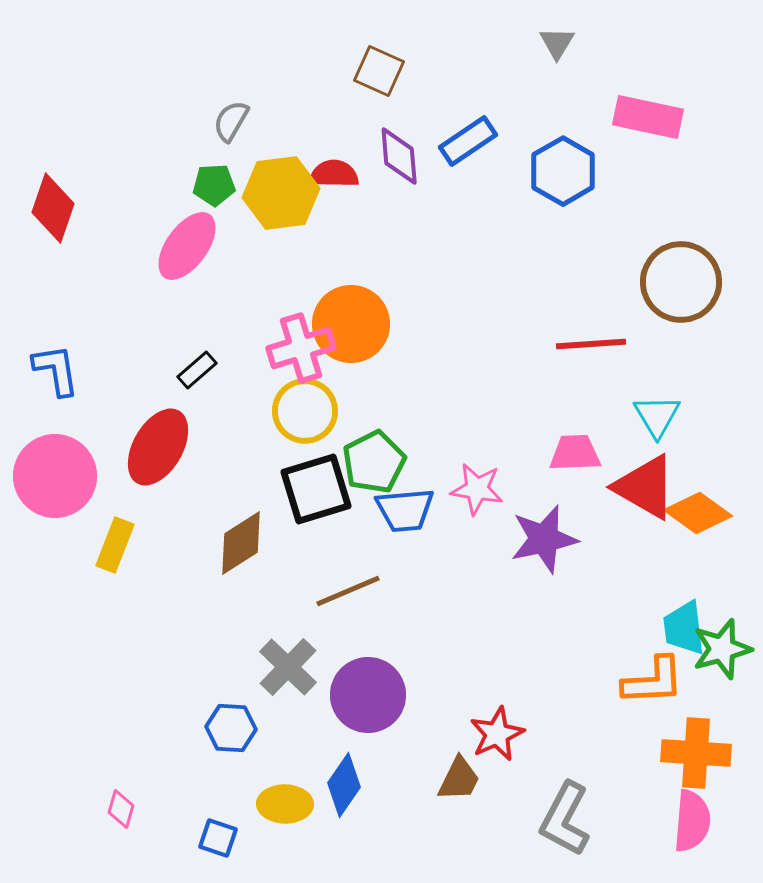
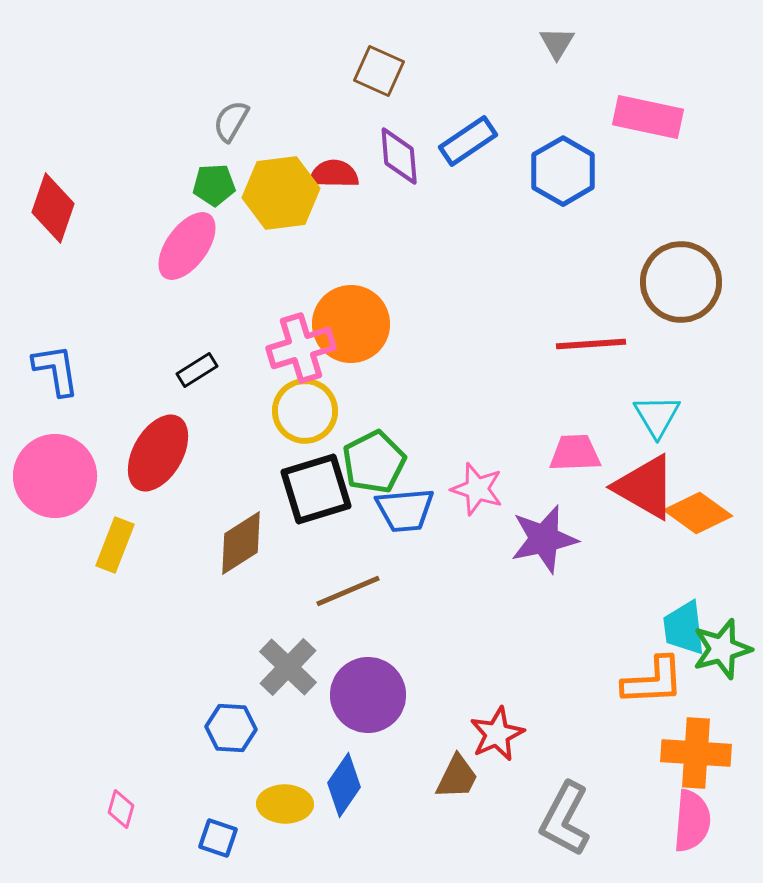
black rectangle at (197, 370): rotated 9 degrees clockwise
red ellipse at (158, 447): moved 6 px down
pink star at (477, 489): rotated 8 degrees clockwise
brown trapezoid at (459, 779): moved 2 px left, 2 px up
